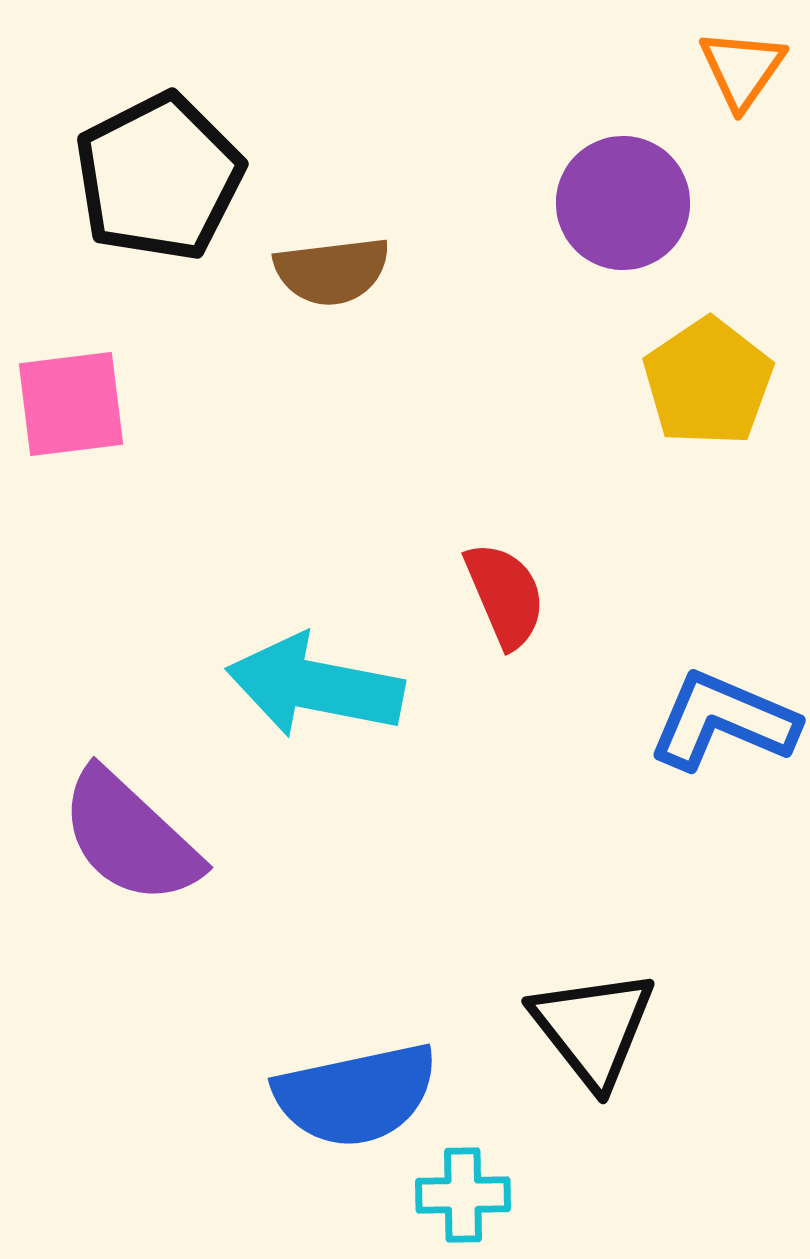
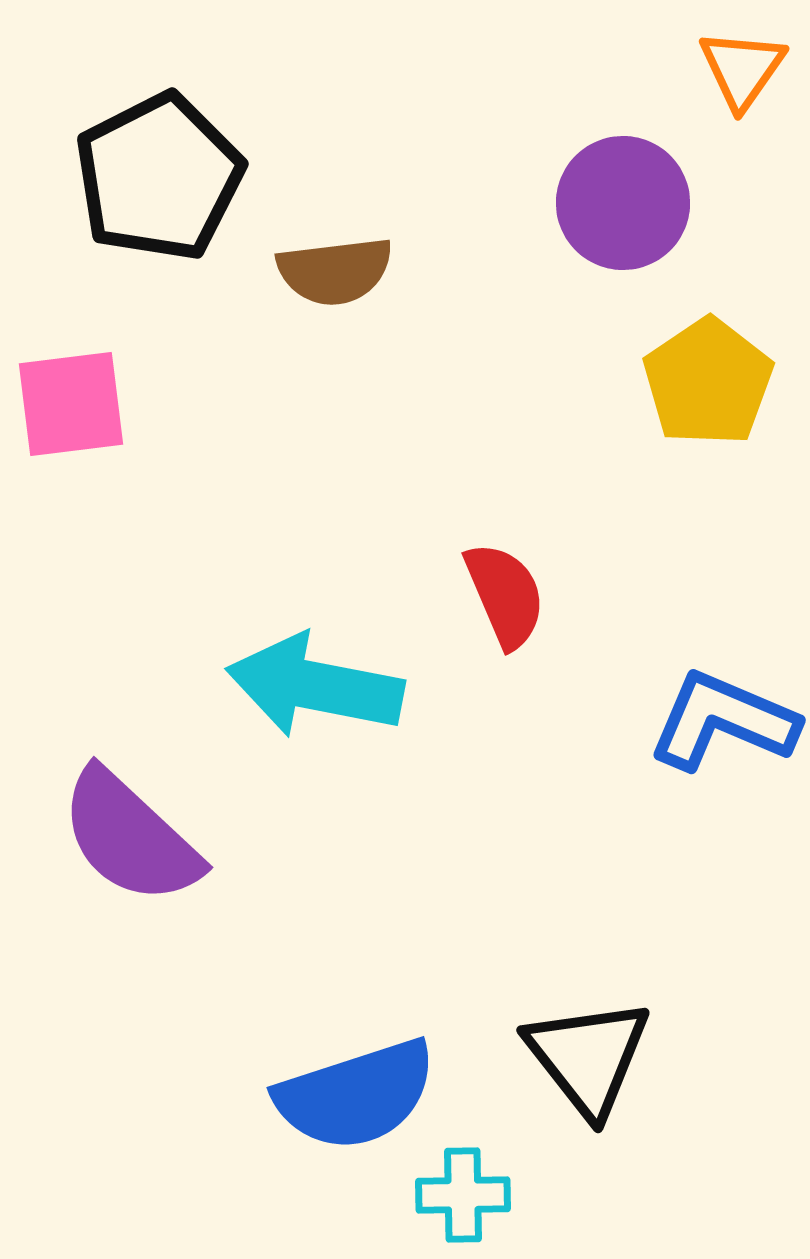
brown semicircle: moved 3 px right
black triangle: moved 5 px left, 29 px down
blue semicircle: rotated 6 degrees counterclockwise
